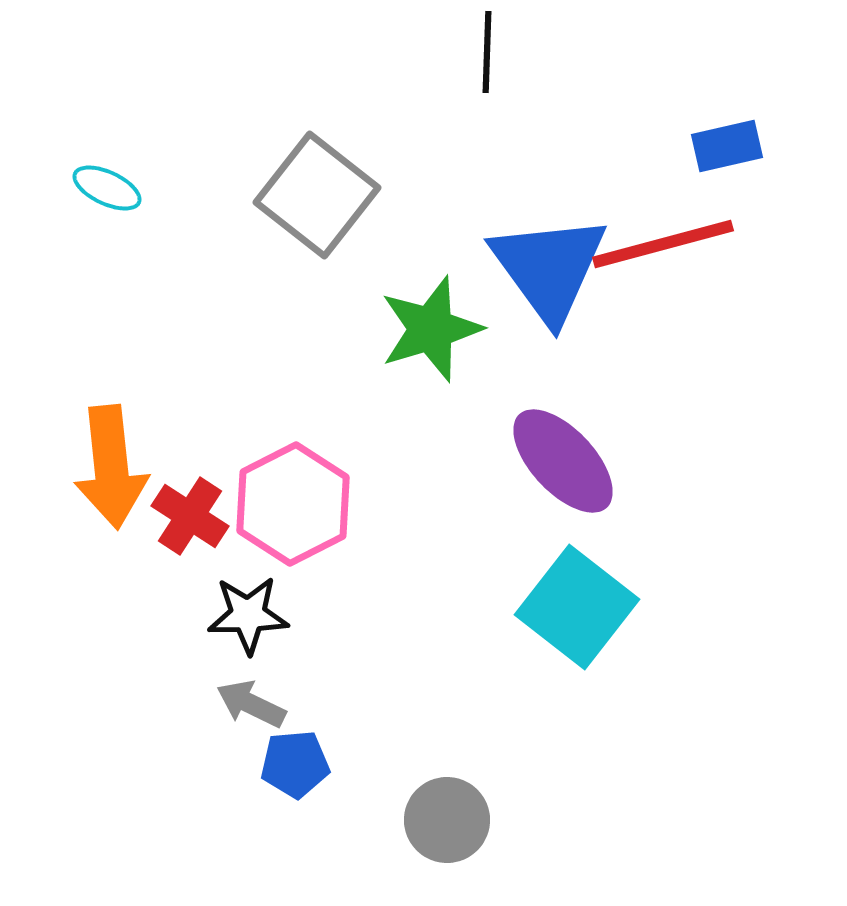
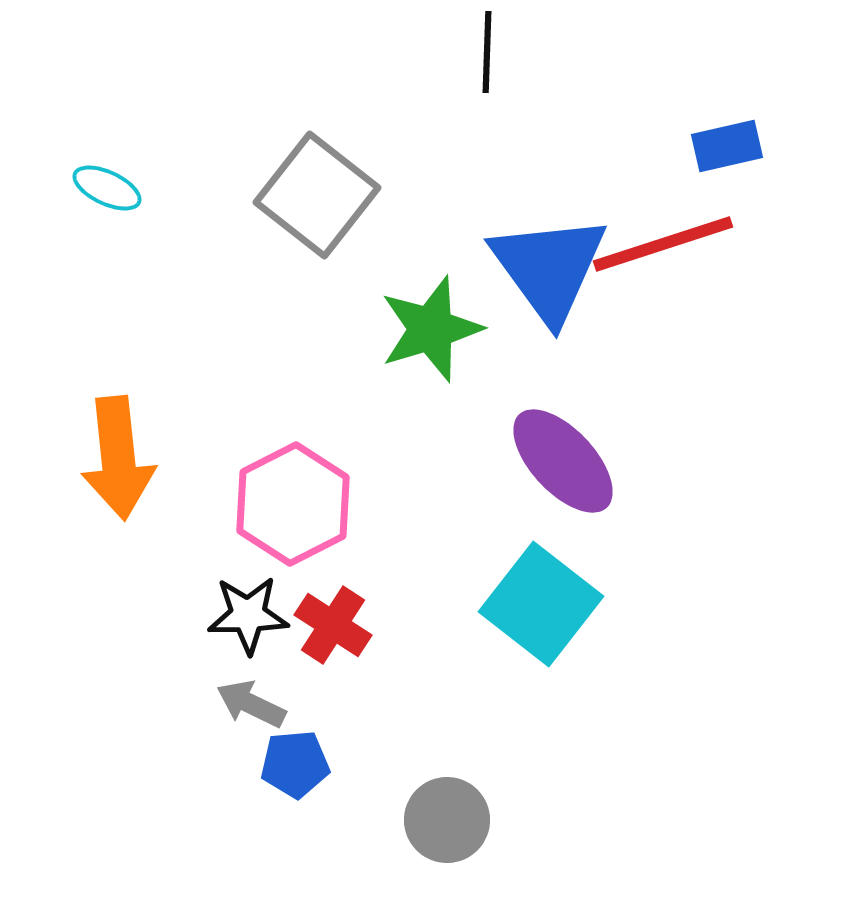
red line: rotated 3 degrees counterclockwise
orange arrow: moved 7 px right, 9 px up
red cross: moved 143 px right, 109 px down
cyan square: moved 36 px left, 3 px up
